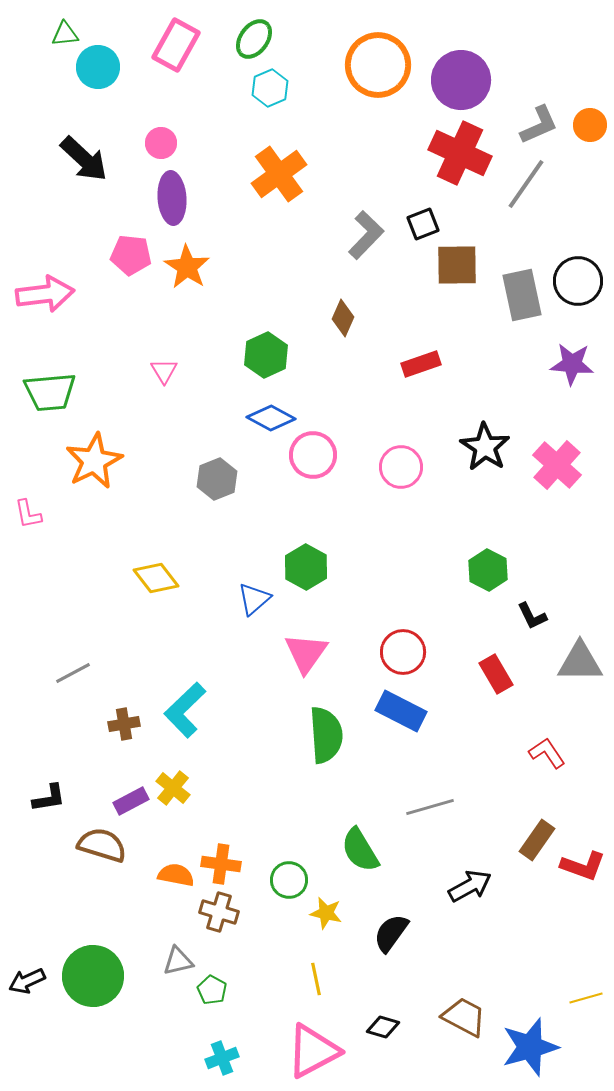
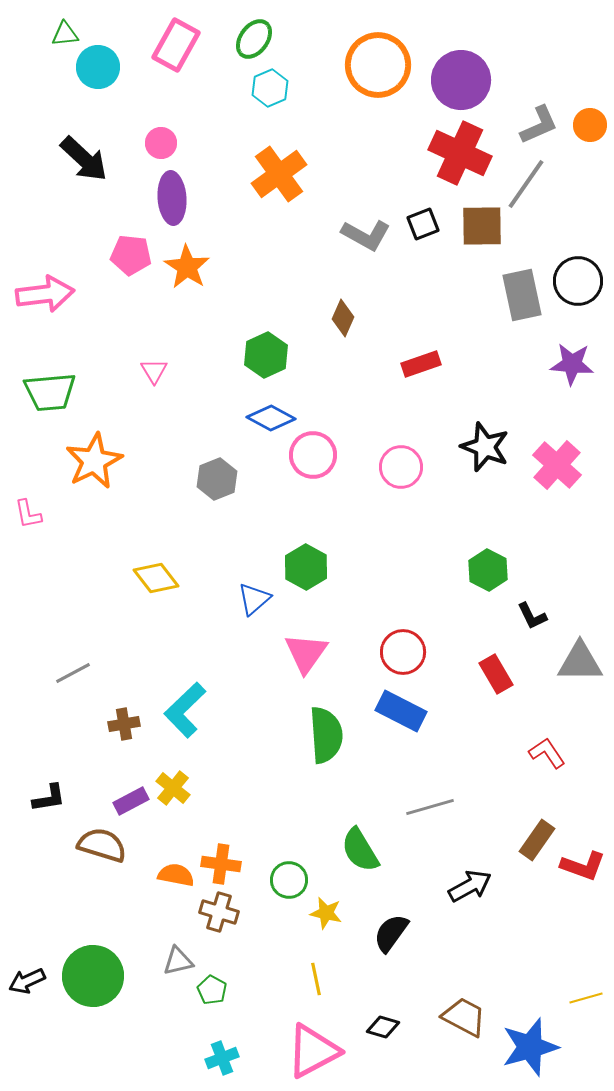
gray L-shape at (366, 235): rotated 75 degrees clockwise
brown square at (457, 265): moved 25 px right, 39 px up
pink triangle at (164, 371): moved 10 px left
black star at (485, 447): rotated 12 degrees counterclockwise
